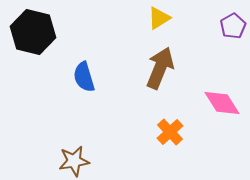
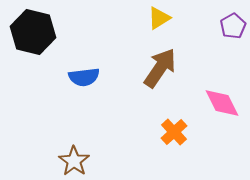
brown arrow: rotated 12 degrees clockwise
blue semicircle: rotated 80 degrees counterclockwise
pink diamond: rotated 6 degrees clockwise
orange cross: moved 4 px right
brown star: rotated 28 degrees counterclockwise
